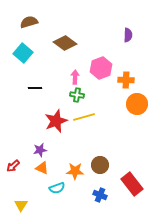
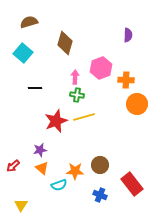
brown diamond: rotated 70 degrees clockwise
orange triangle: rotated 16 degrees clockwise
cyan semicircle: moved 2 px right, 3 px up
